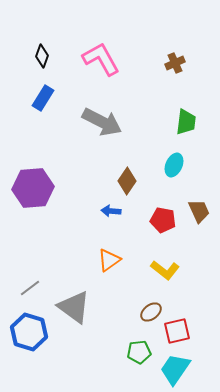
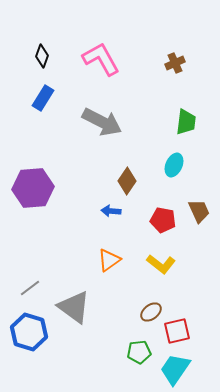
yellow L-shape: moved 4 px left, 6 px up
